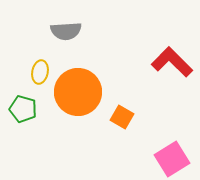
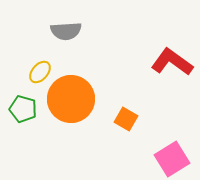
red L-shape: rotated 9 degrees counterclockwise
yellow ellipse: rotated 30 degrees clockwise
orange circle: moved 7 px left, 7 px down
orange square: moved 4 px right, 2 px down
